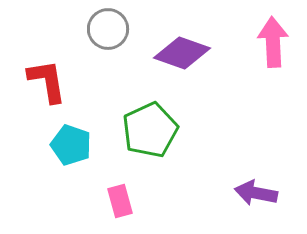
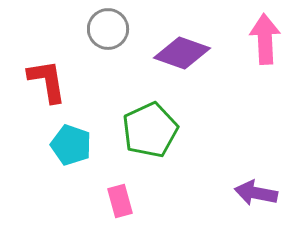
pink arrow: moved 8 px left, 3 px up
